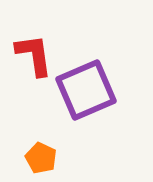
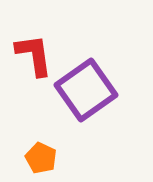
purple square: rotated 12 degrees counterclockwise
